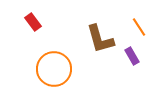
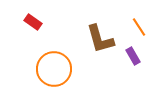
red rectangle: rotated 18 degrees counterclockwise
purple rectangle: moved 1 px right
